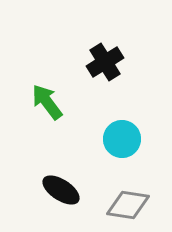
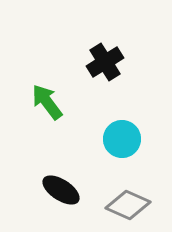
gray diamond: rotated 15 degrees clockwise
